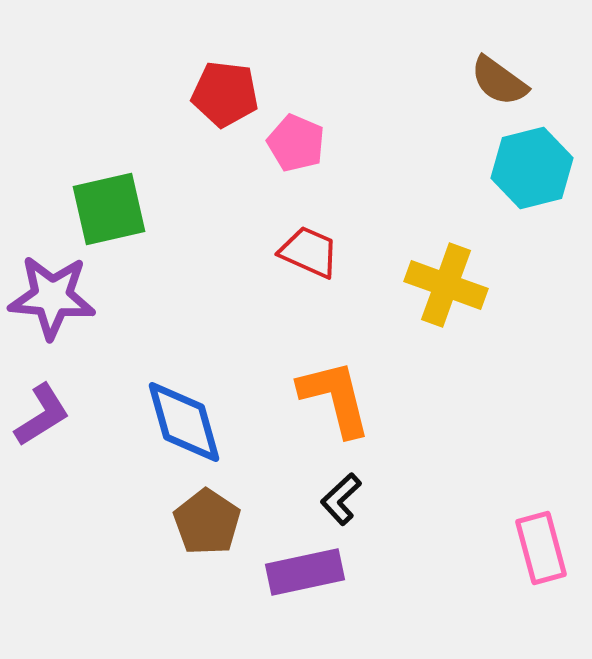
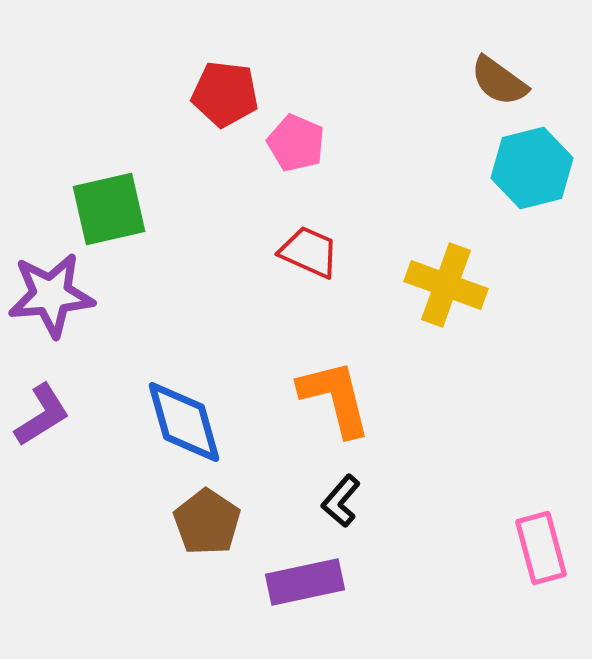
purple star: moved 1 px left, 2 px up; rotated 10 degrees counterclockwise
black L-shape: moved 2 px down; rotated 6 degrees counterclockwise
purple rectangle: moved 10 px down
